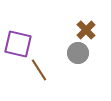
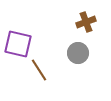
brown cross: moved 8 px up; rotated 24 degrees clockwise
